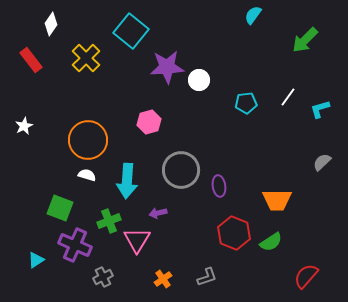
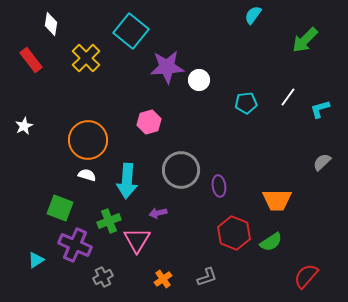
white diamond: rotated 25 degrees counterclockwise
